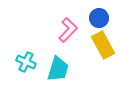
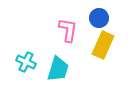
pink L-shape: rotated 35 degrees counterclockwise
yellow rectangle: rotated 52 degrees clockwise
